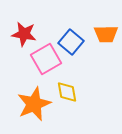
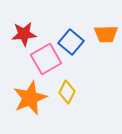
red star: rotated 15 degrees counterclockwise
yellow diamond: rotated 35 degrees clockwise
orange star: moved 4 px left, 6 px up
